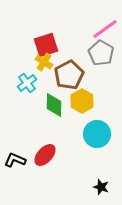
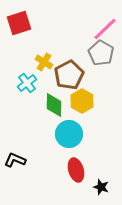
pink line: rotated 8 degrees counterclockwise
red square: moved 27 px left, 22 px up
cyan circle: moved 28 px left
red ellipse: moved 31 px right, 15 px down; rotated 60 degrees counterclockwise
